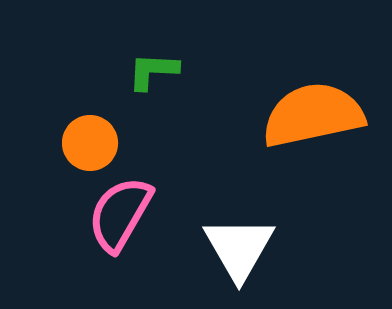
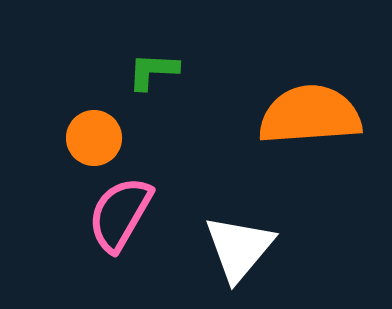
orange semicircle: moved 3 px left; rotated 8 degrees clockwise
orange circle: moved 4 px right, 5 px up
white triangle: rotated 10 degrees clockwise
